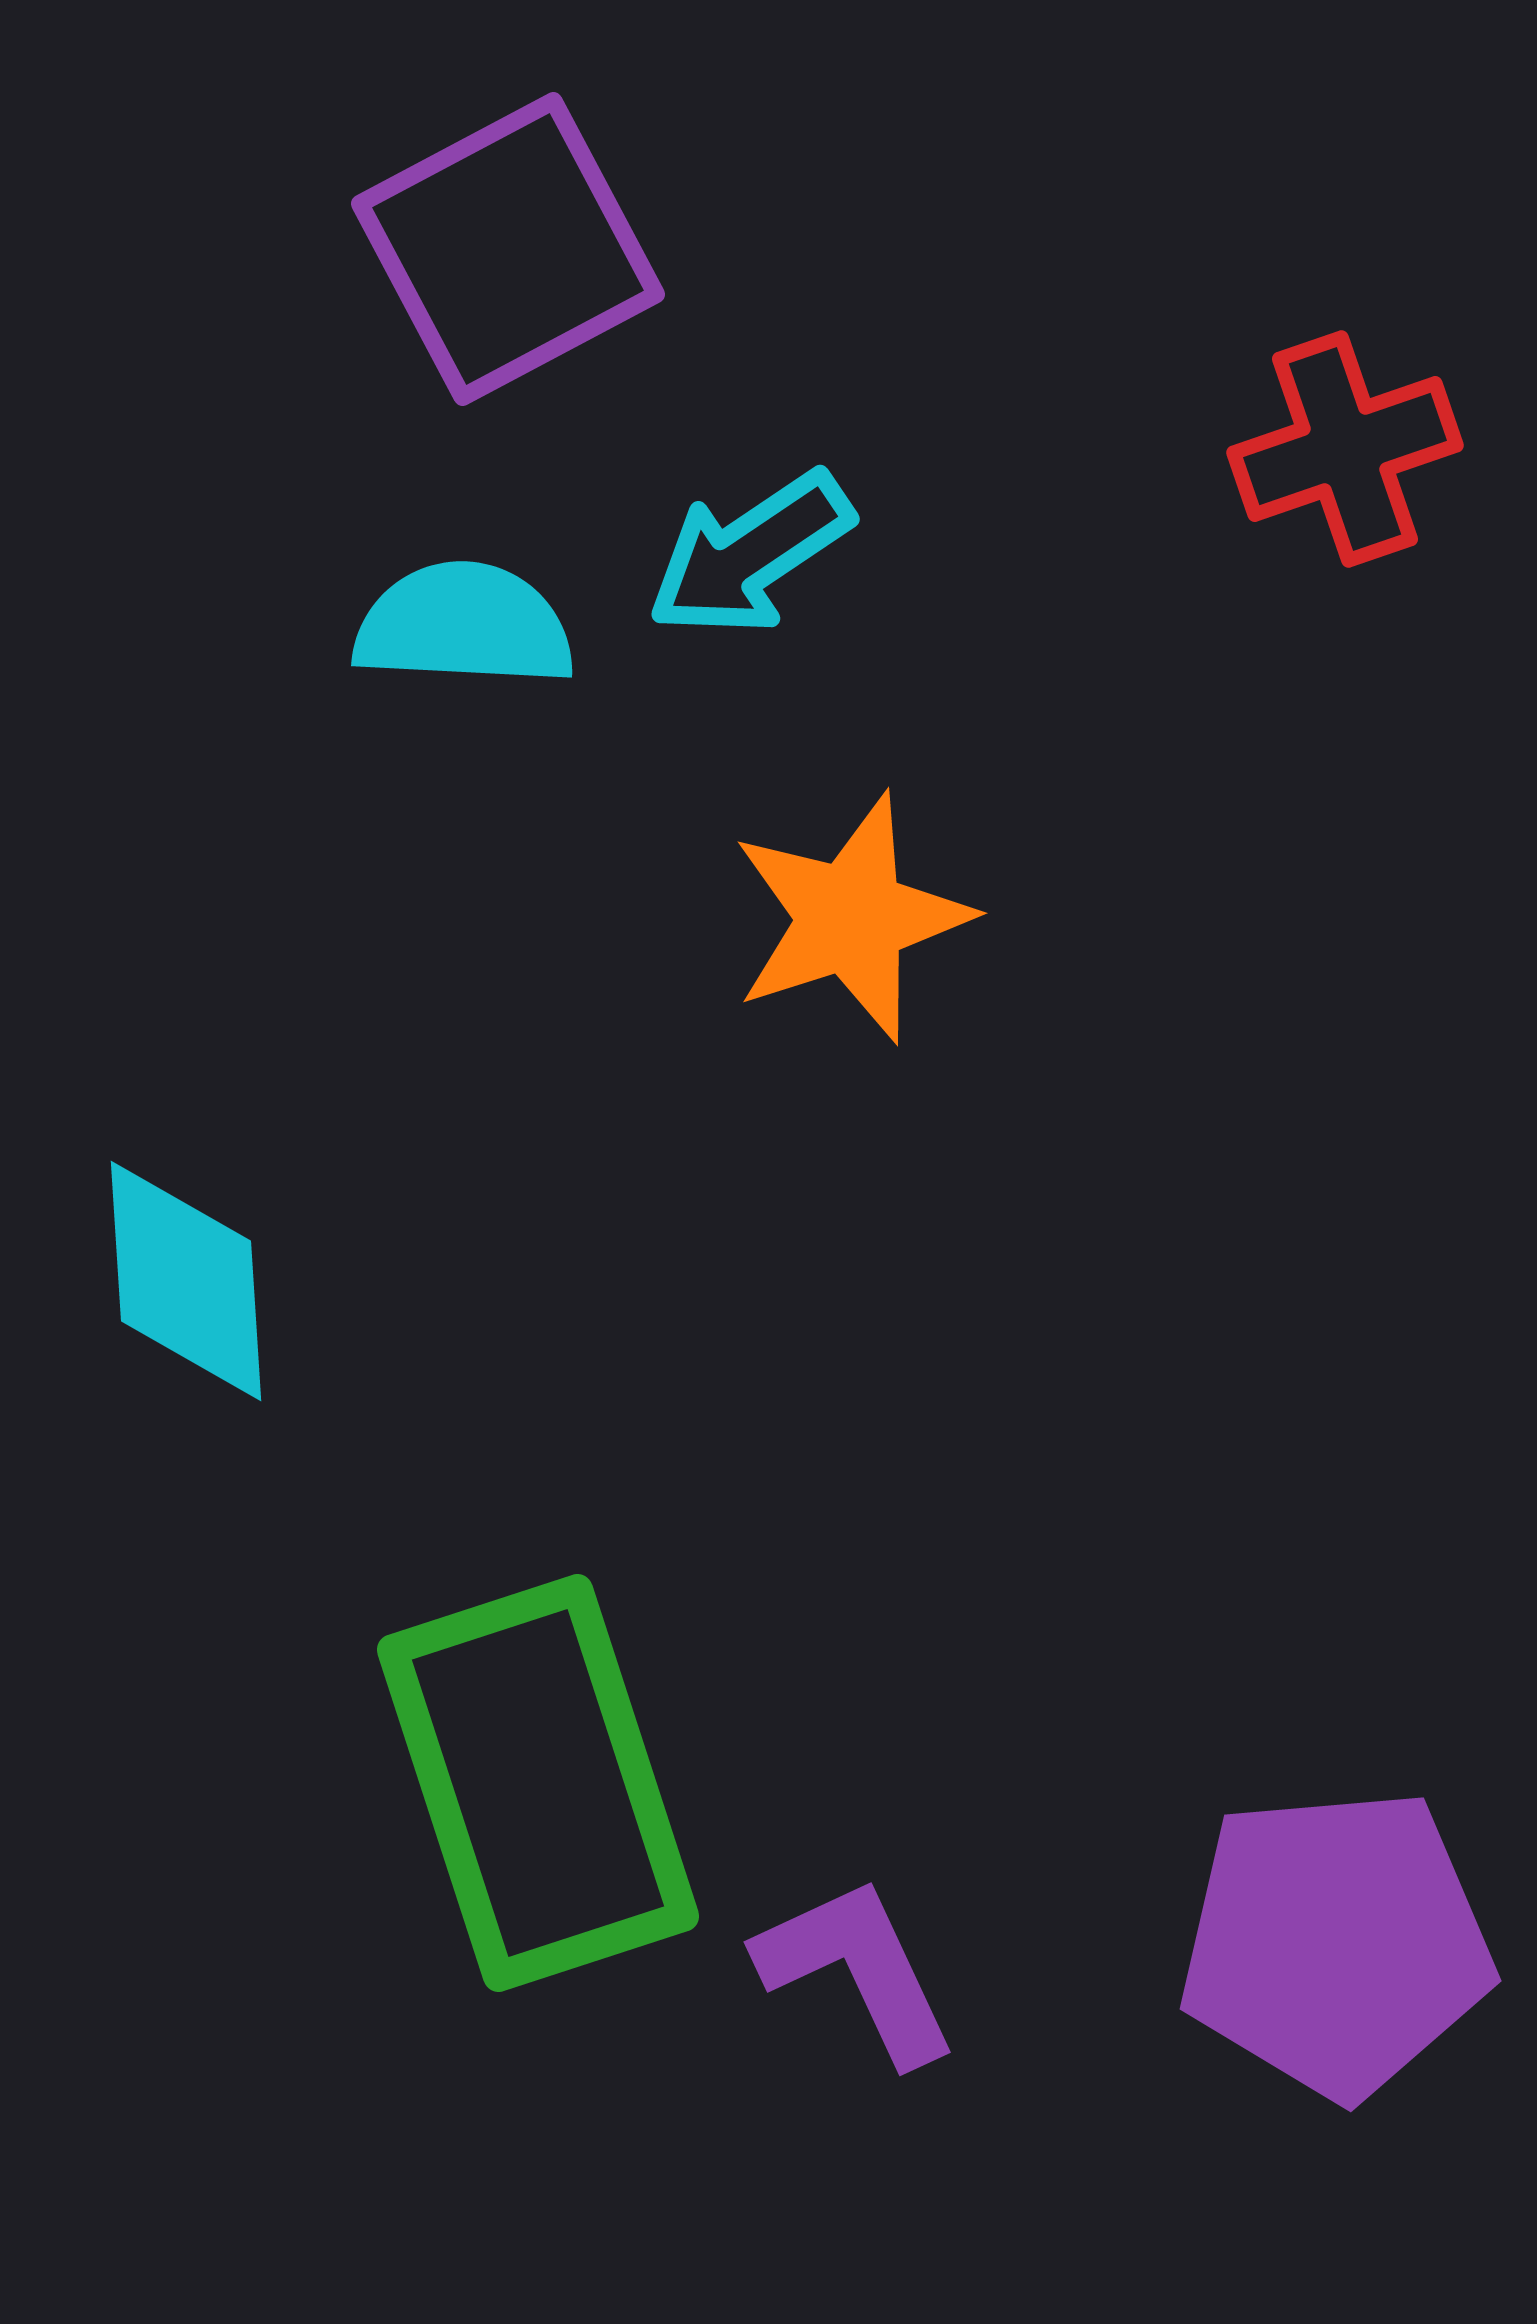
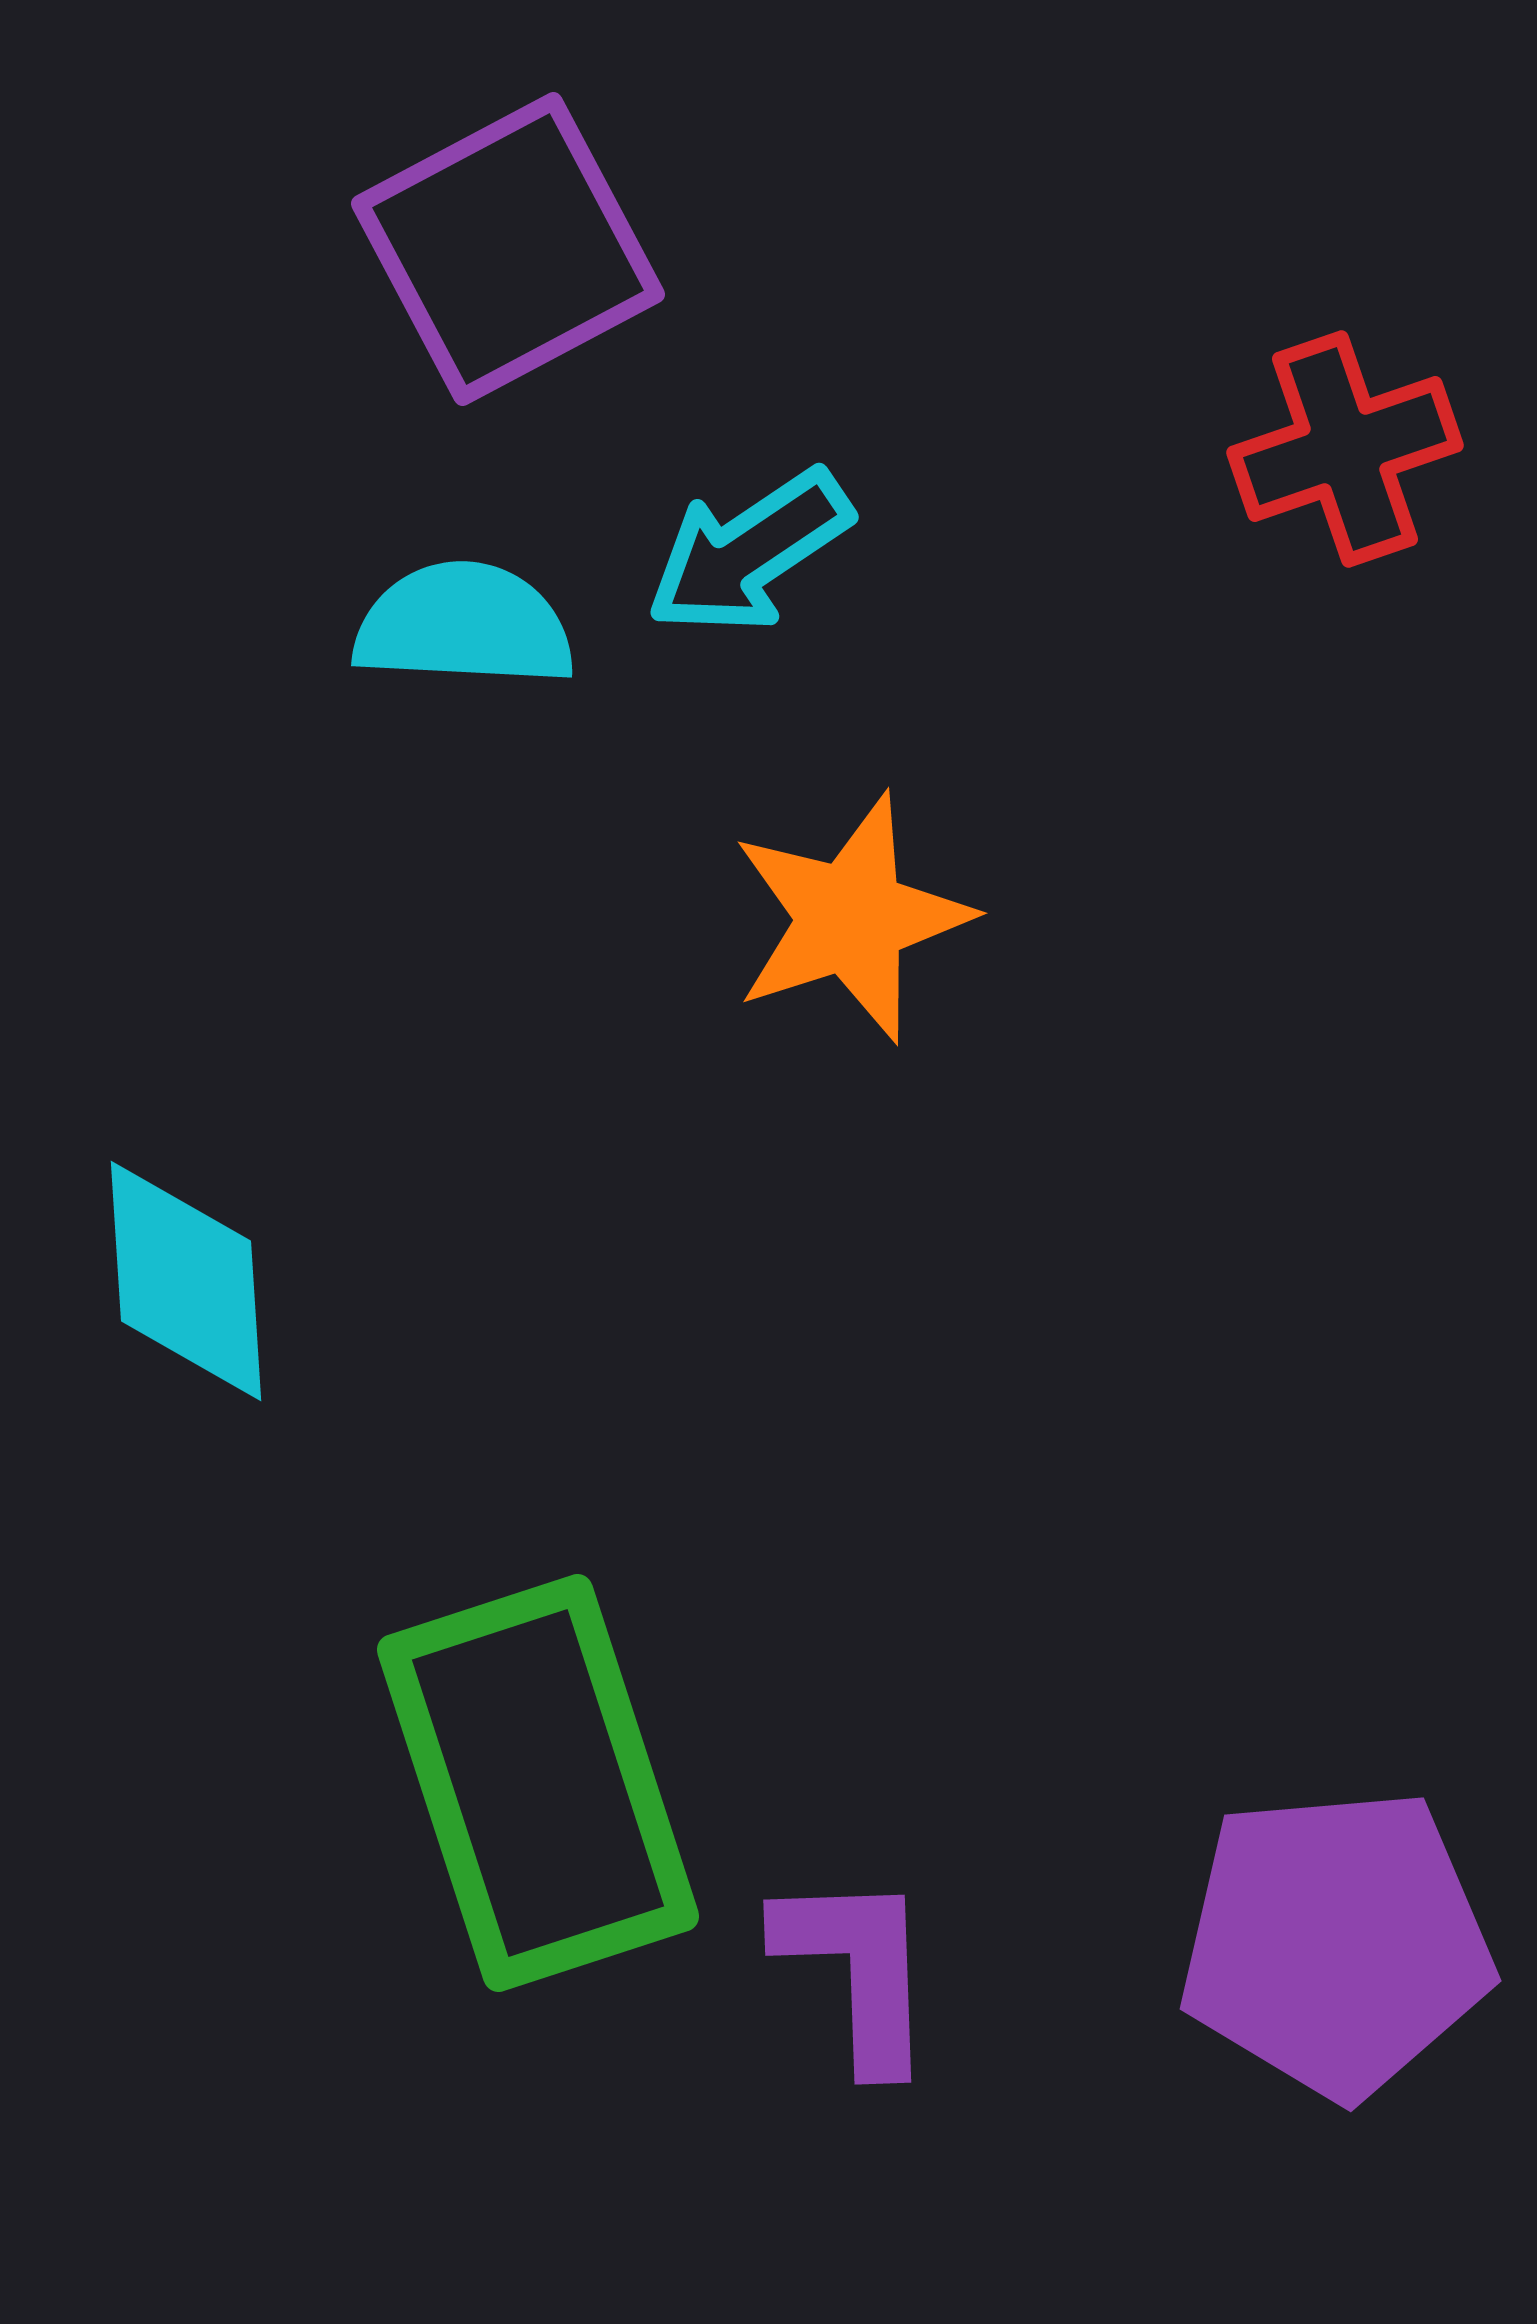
cyan arrow: moved 1 px left, 2 px up
purple L-shape: rotated 23 degrees clockwise
